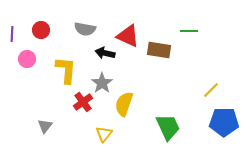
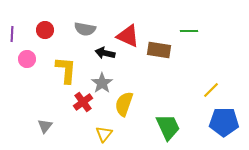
red circle: moved 4 px right
